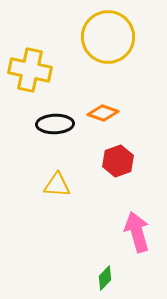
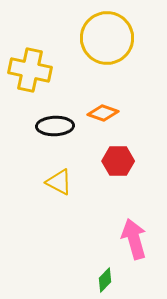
yellow circle: moved 1 px left, 1 px down
black ellipse: moved 2 px down
red hexagon: rotated 20 degrees clockwise
yellow triangle: moved 2 px right, 3 px up; rotated 24 degrees clockwise
pink arrow: moved 3 px left, 7 px down
green diamond: moved 2 px down
